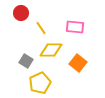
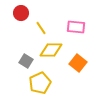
pink rectangle: moved 1 px right
